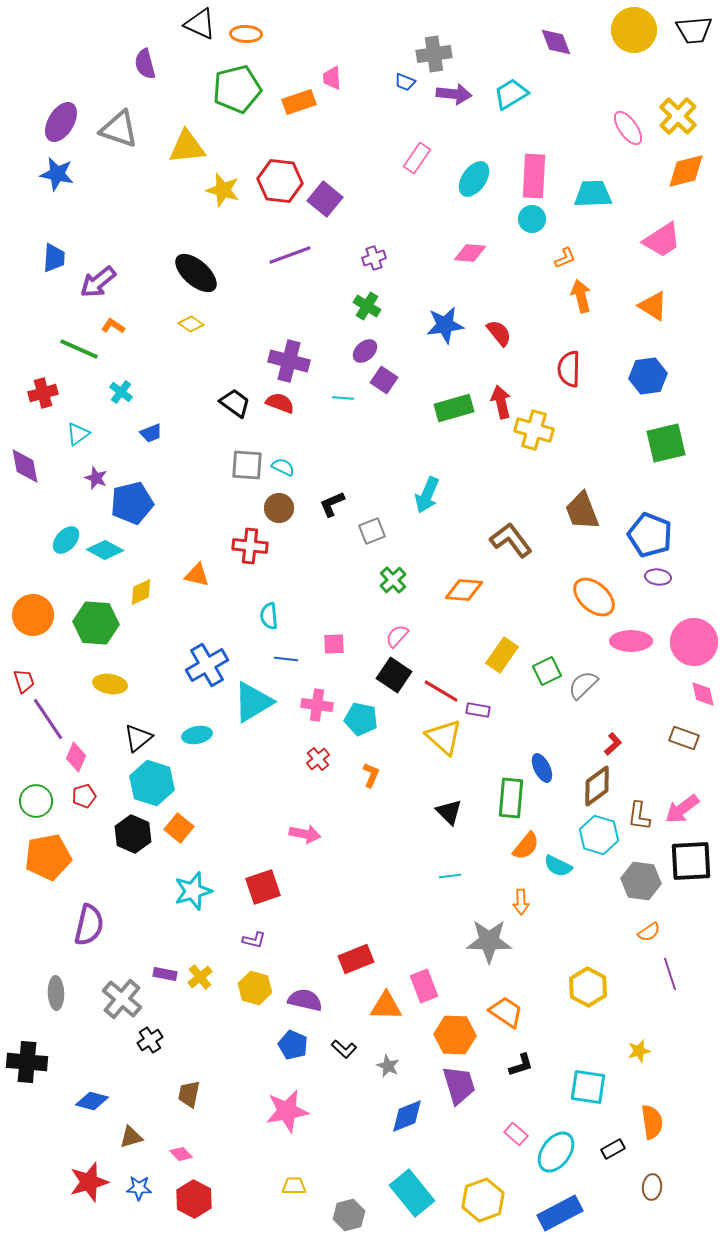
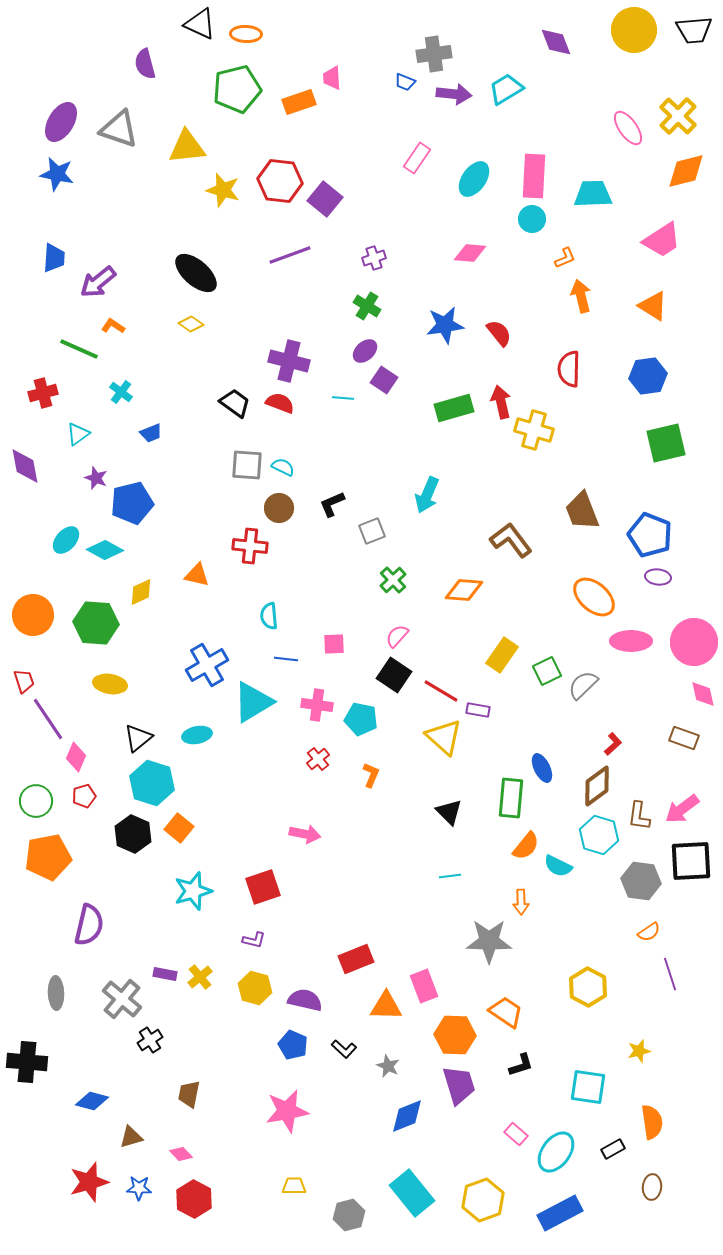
cyan trapezoid at (511, 94): moved 5 px left, 5 px up
